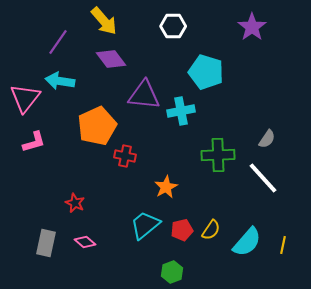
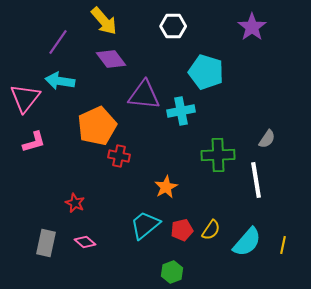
red cross: moved 6 px left
white line: moved 7 px left, 2 px down; rotated 33 degrees clockwise
